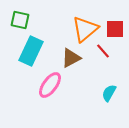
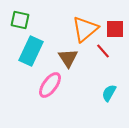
brown triangle: moved 3 px left; rotated 35 degrees counterclockwise
